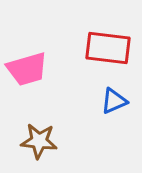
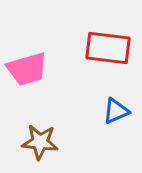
blue triangle: moved 2 px right, 10 px down
brown star: moved 1 px right, 1 px down
